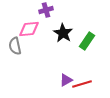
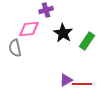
gray semicircle: moved 2 px down
red line: rotated 18 degrees clockwise
